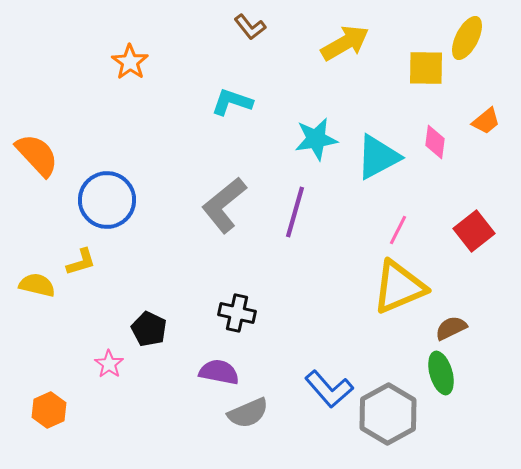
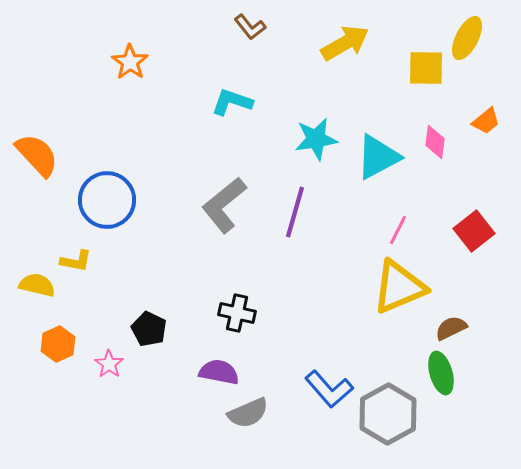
yellow L-shape: moved 5 px left, 1 px up; rotated 28 degrees clockwise
orange hexagon: moved 9 px right, 66 px up
